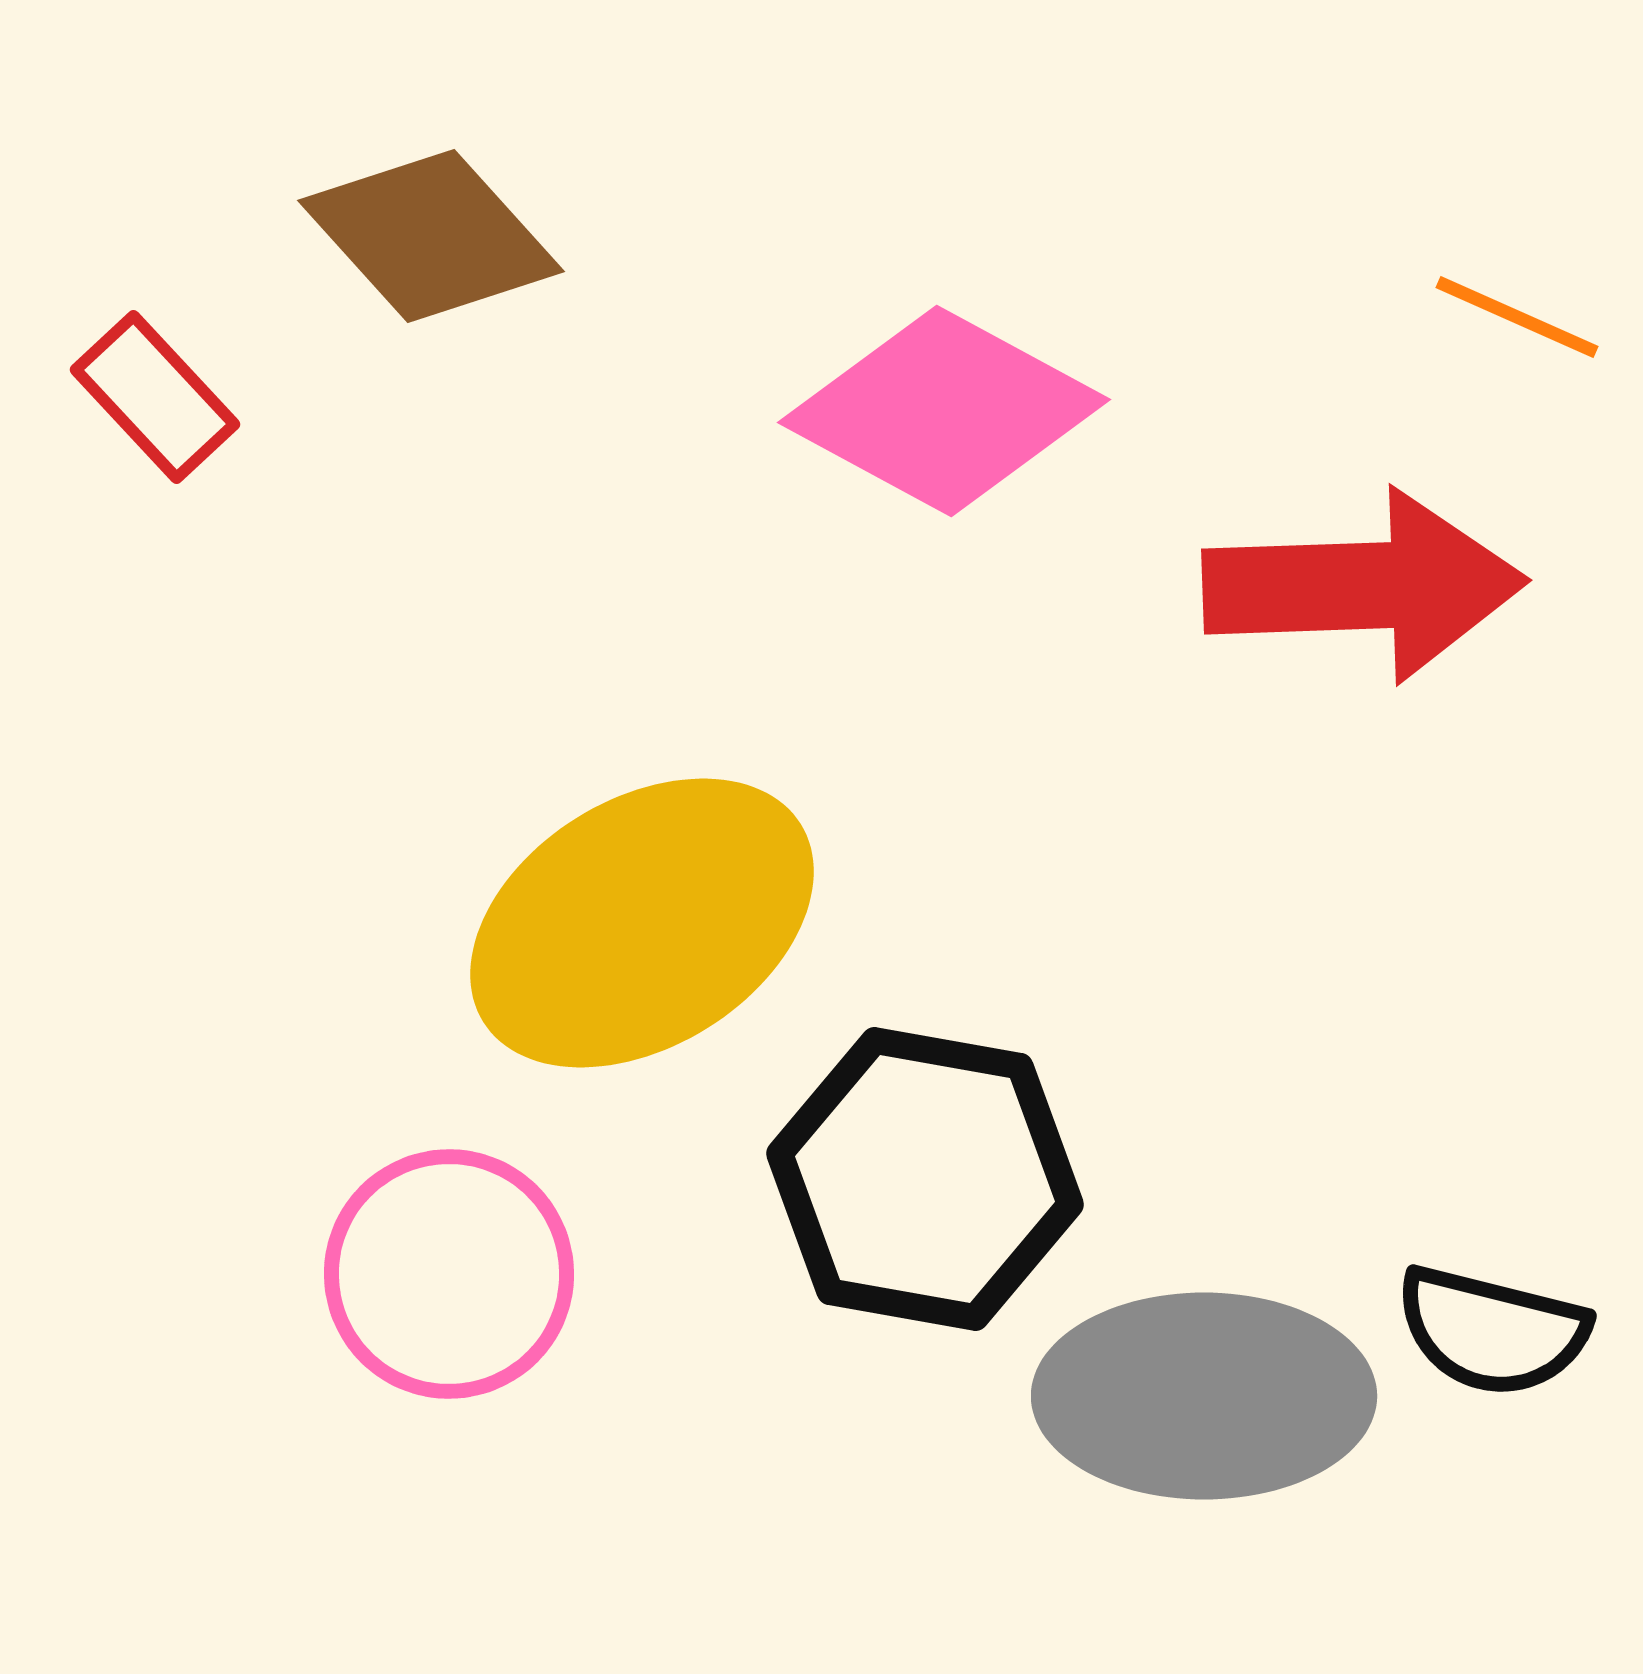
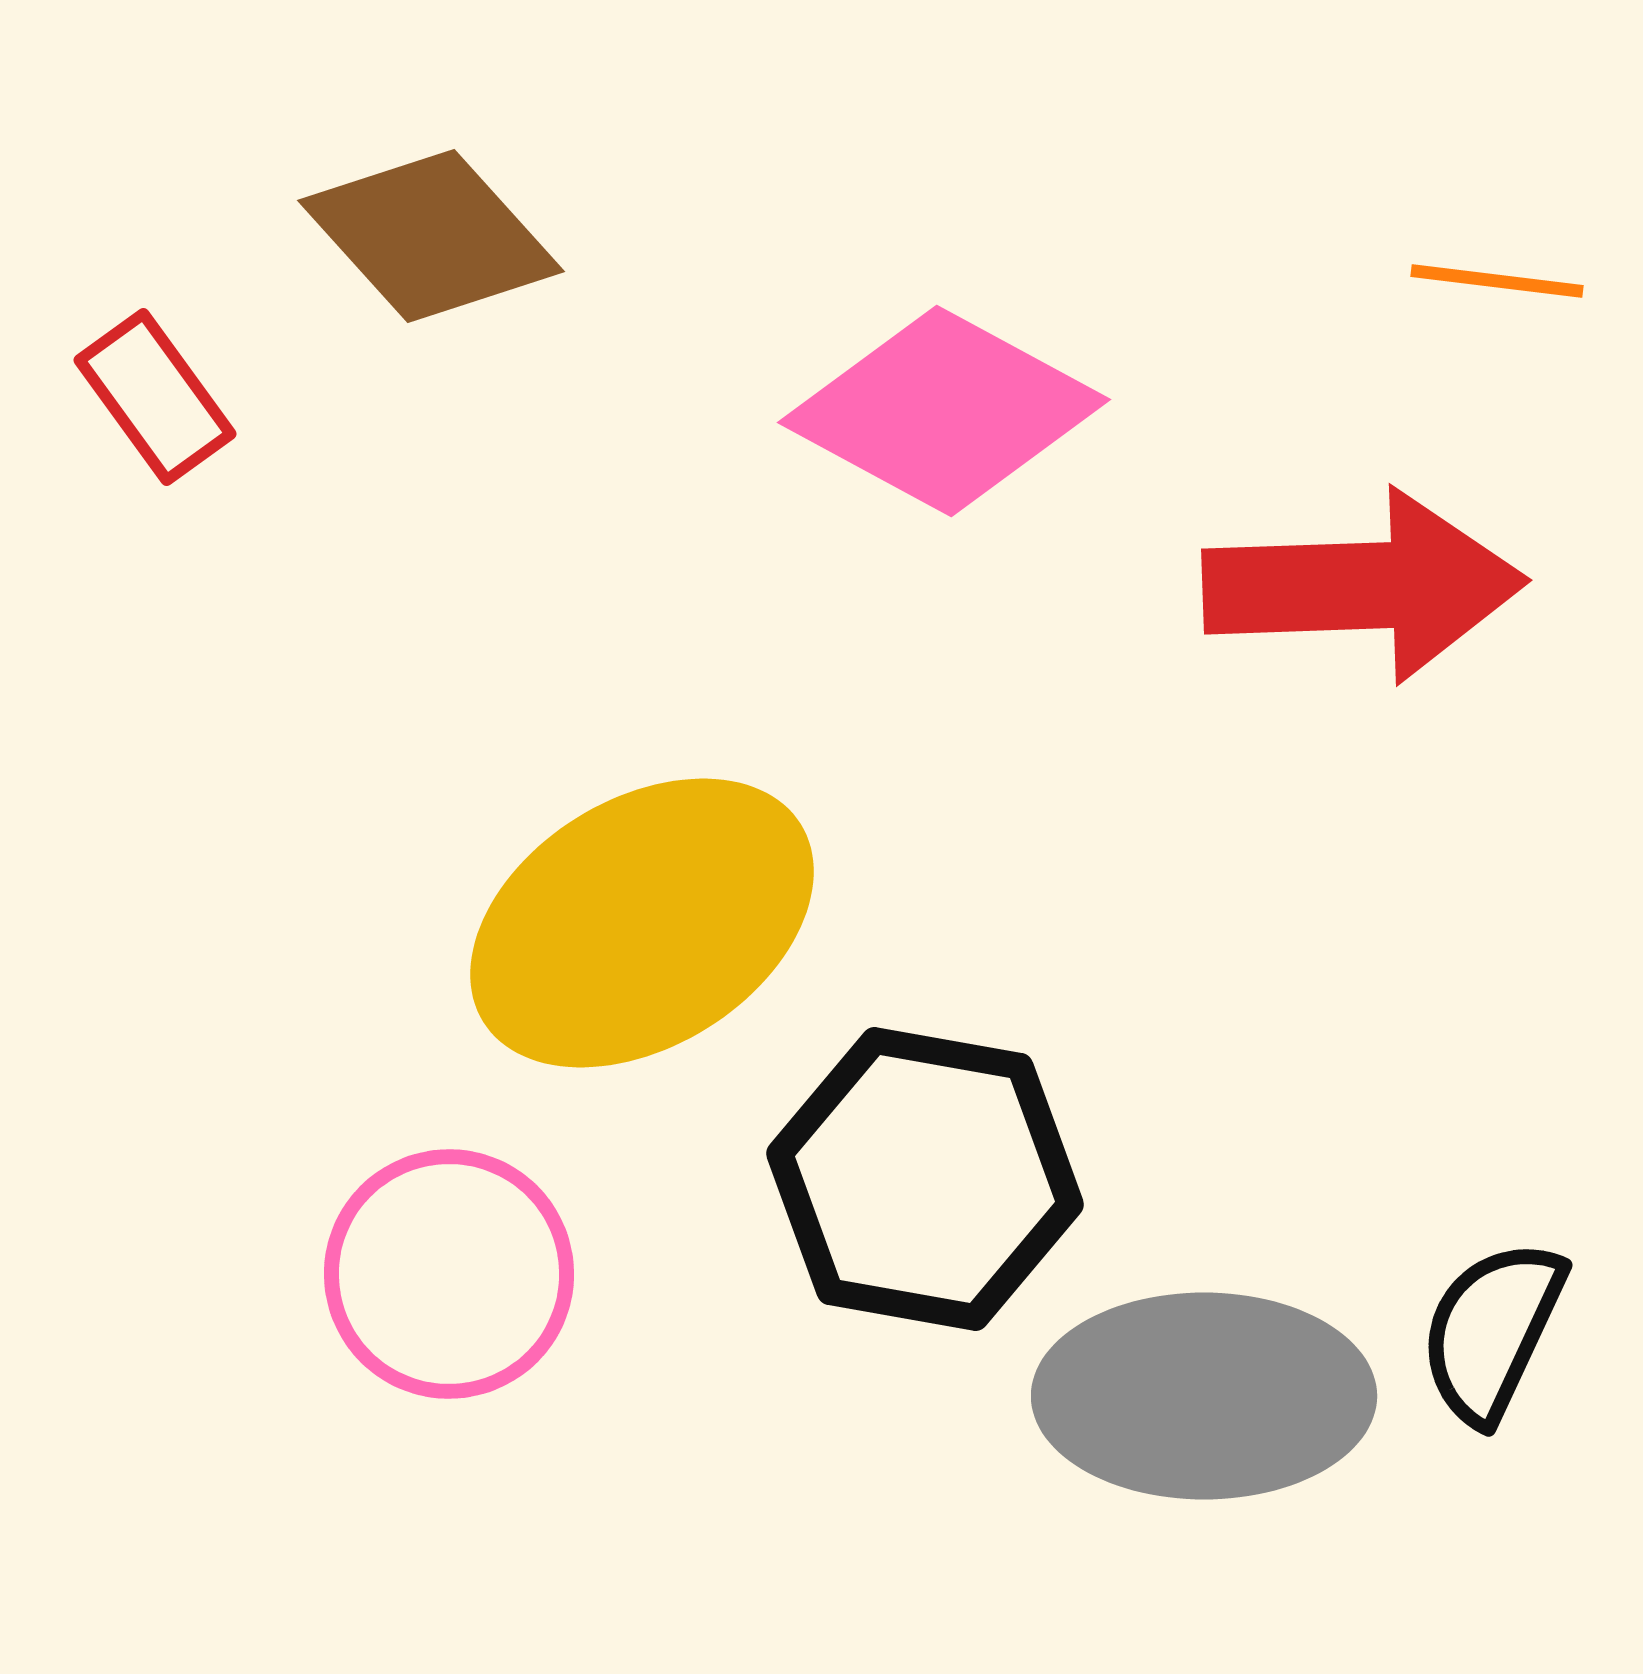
orange line: moved 20 px left, 36 px up; rotated 17 degrees counterclockwise
red rectangle: rotated 7 degrees clockwise
black semicircle: rotated 101 degrees clockwise
